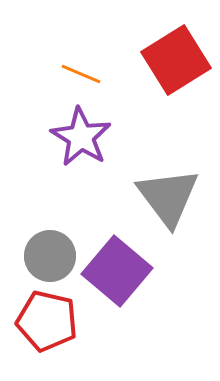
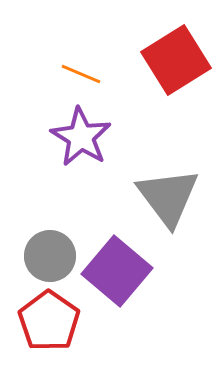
red pentagon: moved 2 px right; rotated 22 degrees clockwise
